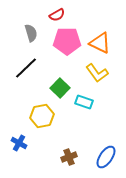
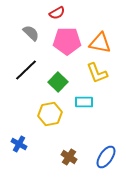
red semicircle: moved 2 px up
gray semicircle: rotated 30 degrees counterclockwise
orange triangle: rotated 15 degrees counterclockwise
black line: moved 2 px down
yellow L-shape: rotated 15 degrees clockwise
green square: moved 2 px left, 6 px up
cyan rectangle: rotated 18 degrees counterclockwise
yellow hexagon: moved 8 px right, 2 px up
blue cross: moved 1 px down
brown cross: rotated 35 degrees counterclockwise
